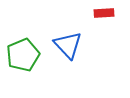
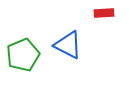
blue triangle: rotated 20 degrees counterclockwise
